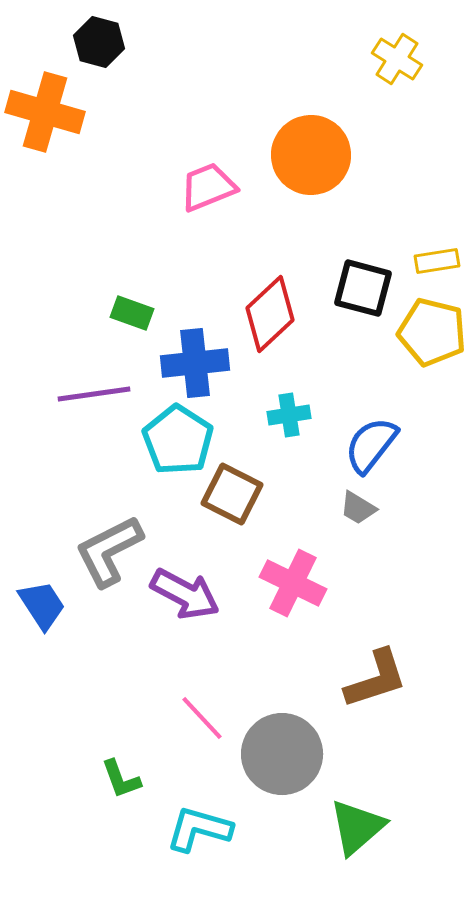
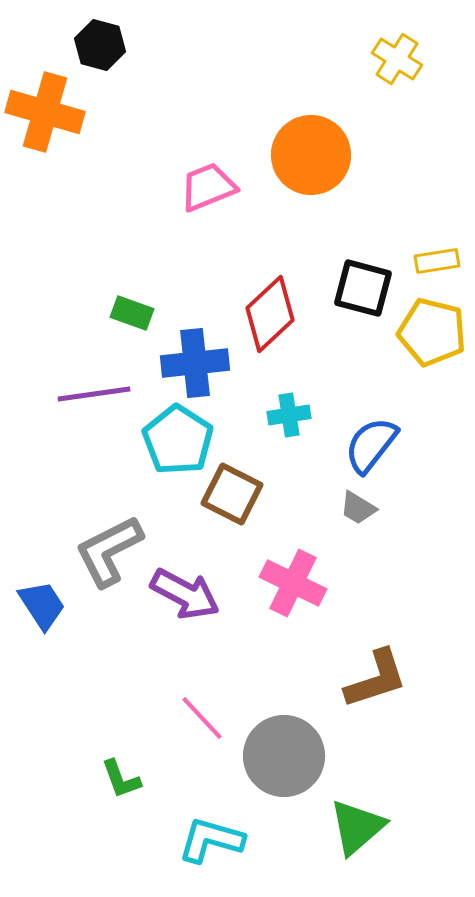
black hexagon: moved 1 px right, 3 px down
gray circle: moved 2 px right, 2 px down
cyan L-shape: moved 12 px right, 11 px down
